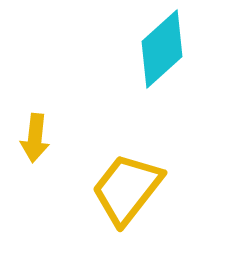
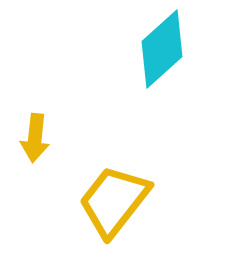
yellow trapezoid: moved 13 px left, 12 px down
